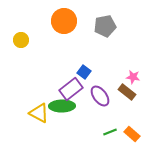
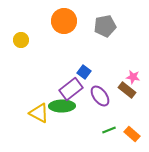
brown rectangle: moved 2 px up
green line: moved 1 px left, 2 px up
